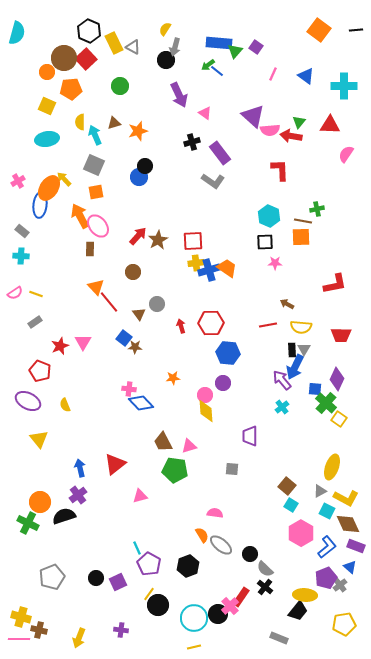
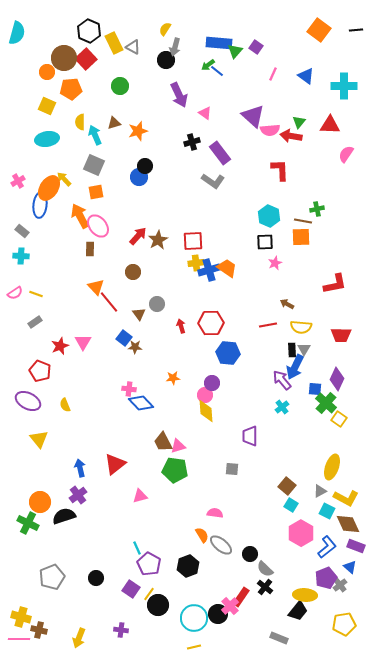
pink star at (275, 263): rotated 24 degrees counterclockwise
purple circle at (223, 383): moved 11 px left
pink triangle at (189, 446): moved 11 px left
purple square at (118, 582): moved 13 px right, 7 px down; rotated 30 degrees counterclockwise
